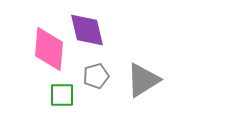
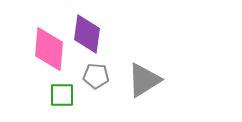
purple diamond: moved 4 px down; rotated 21 degrees clockwise
gray pentagon: rotated 20 degrees clockwise
gray triangle: moved 1 px right
